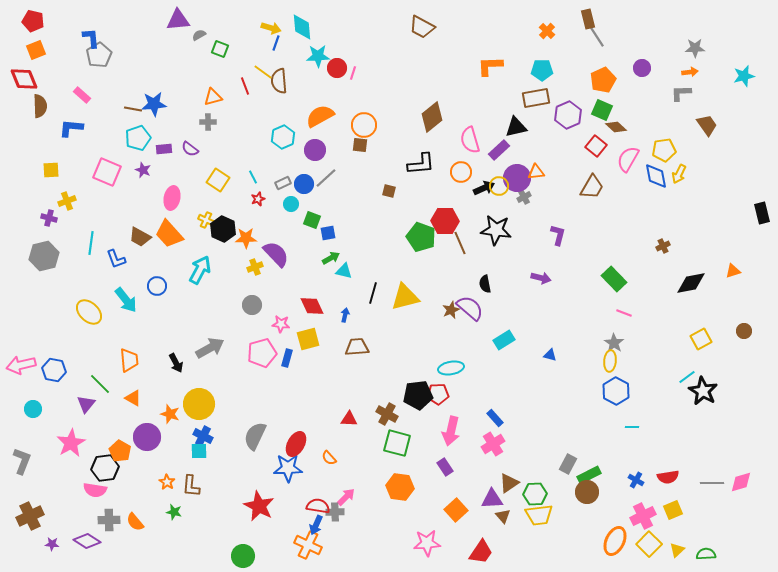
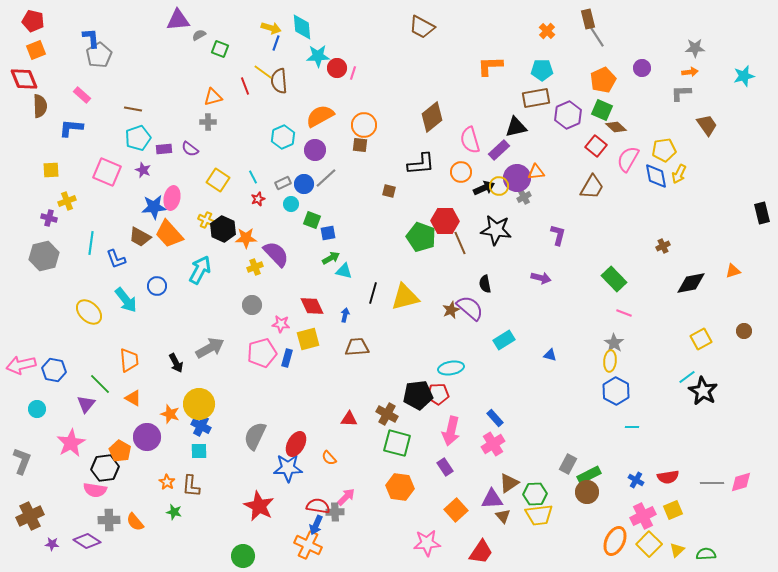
blue star at (154, 104): moved 103 px down
cyan circle at (33, 409): moved 4 px right
blue cross at (203, 436): moved 2 px left, 10 px up
